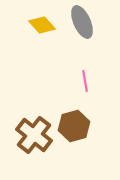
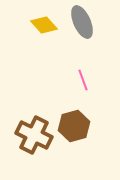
yellow diamond: moved 2 px right
pink line: moved 2 px left, 1 px up; rotated 10 degrees counterclockwise
brown cross: rotated 12 degrees counterclockwise
